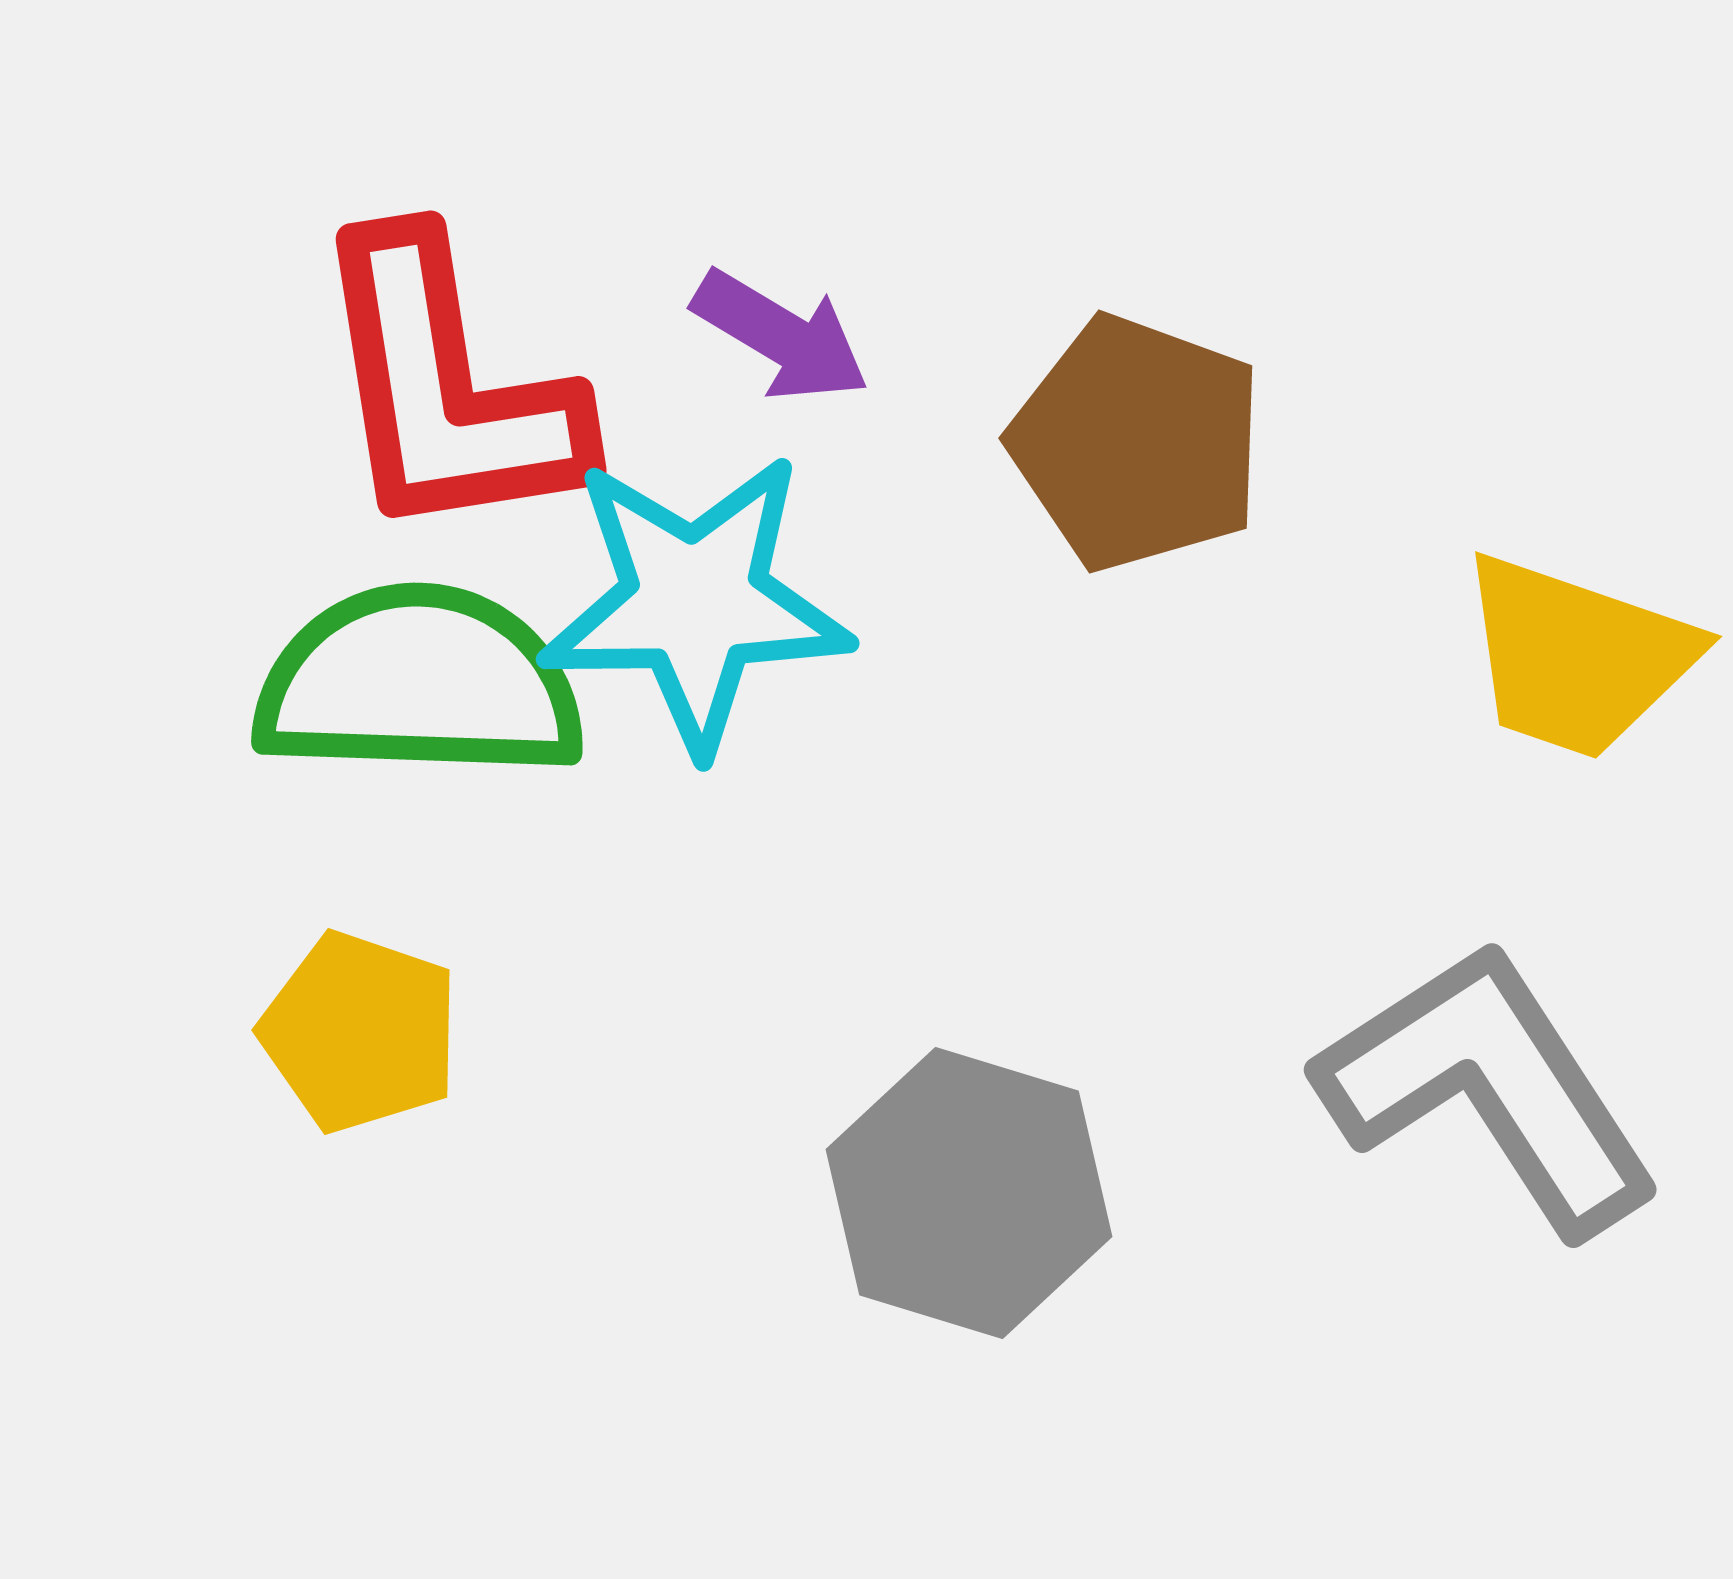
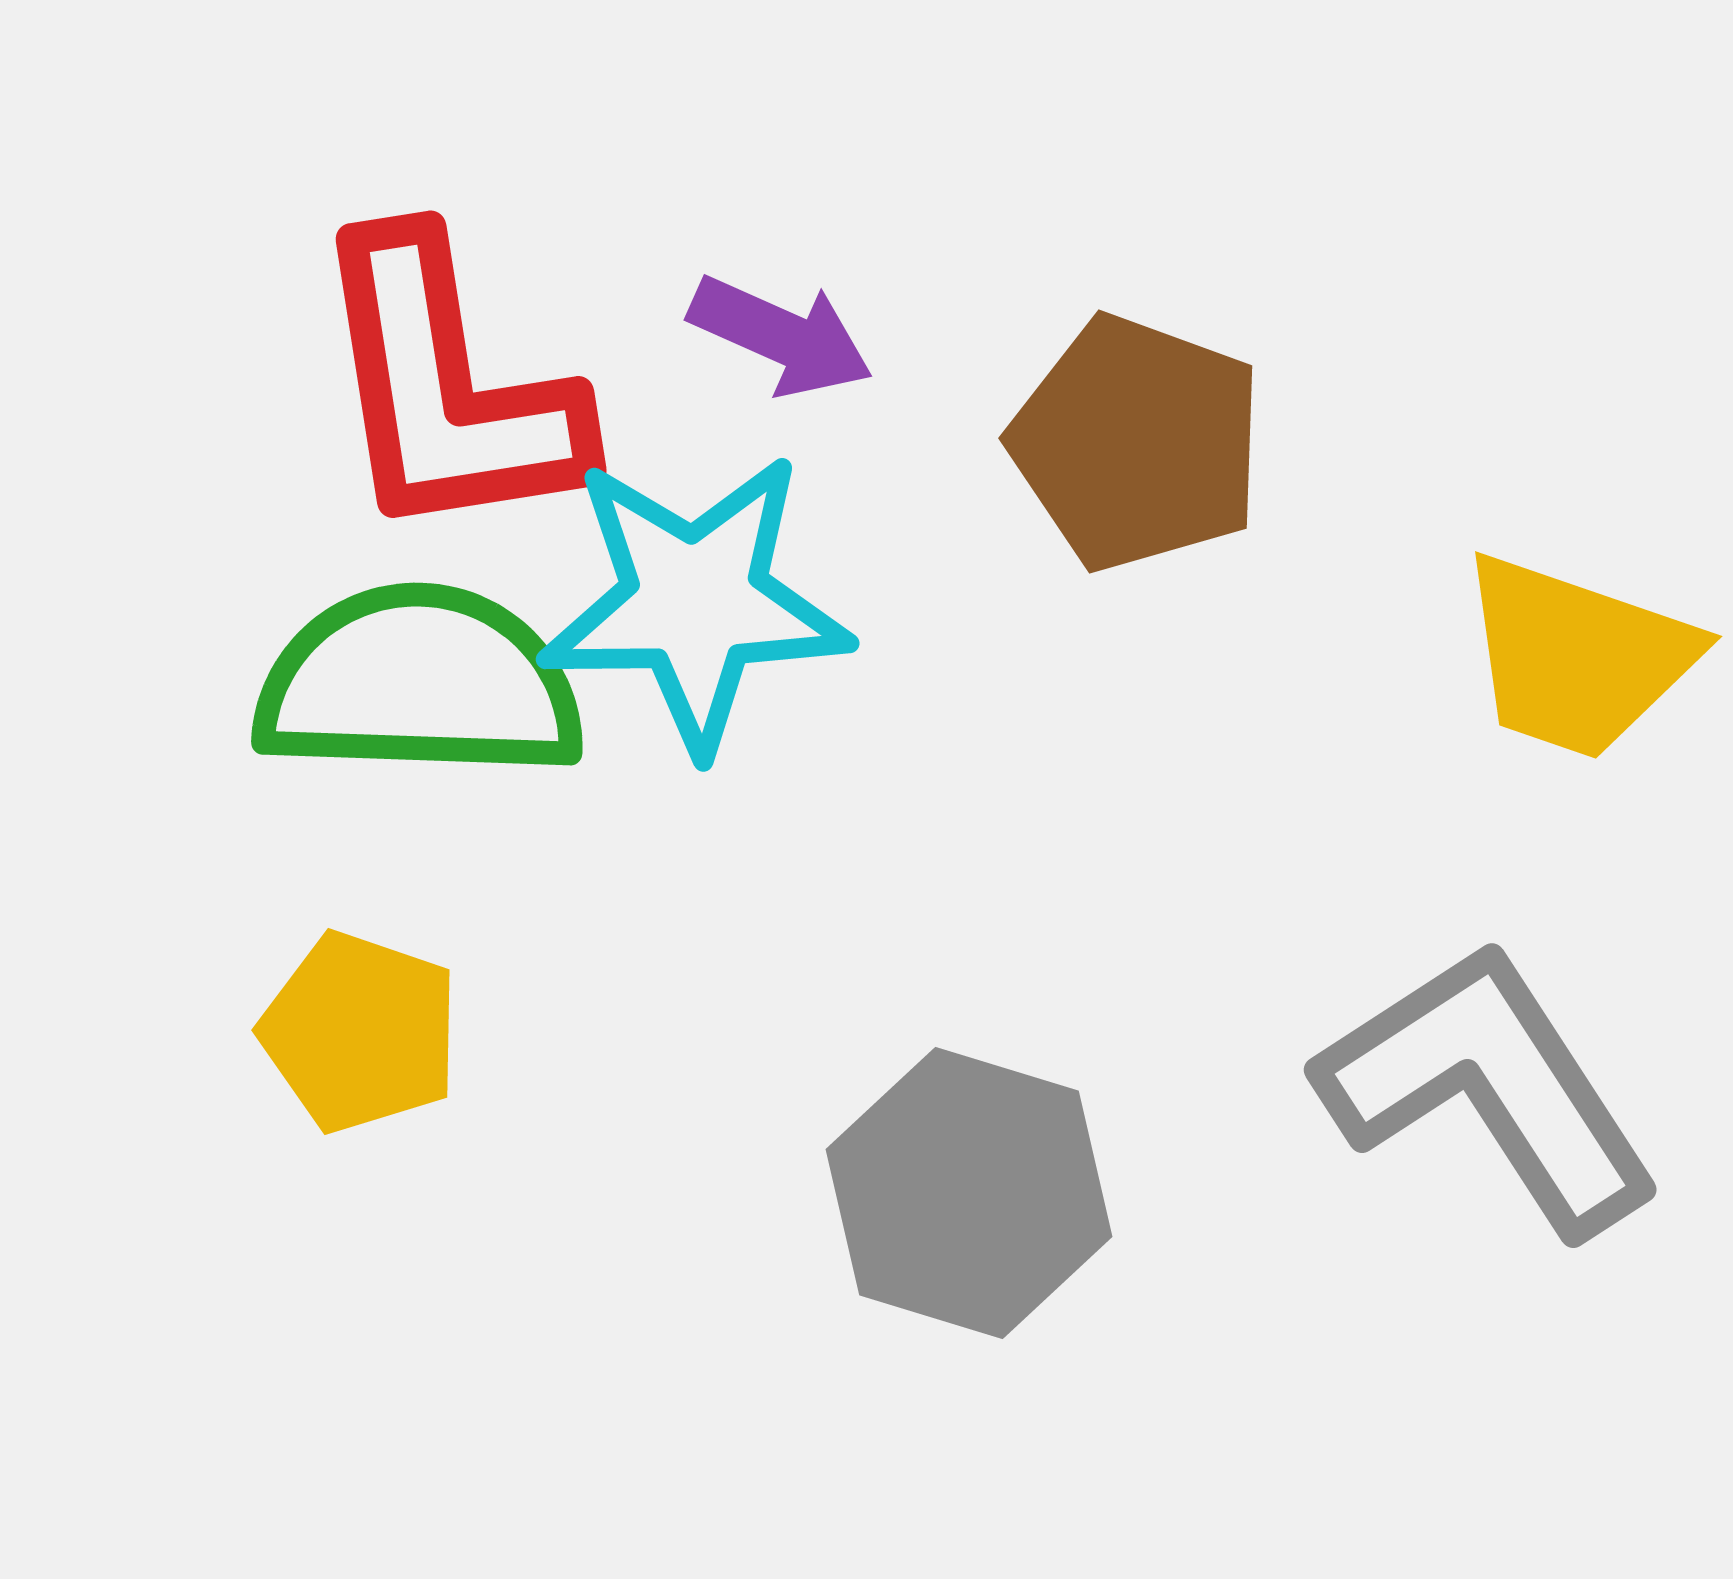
purple arrow: rotated 7 degrees counterclockwise
